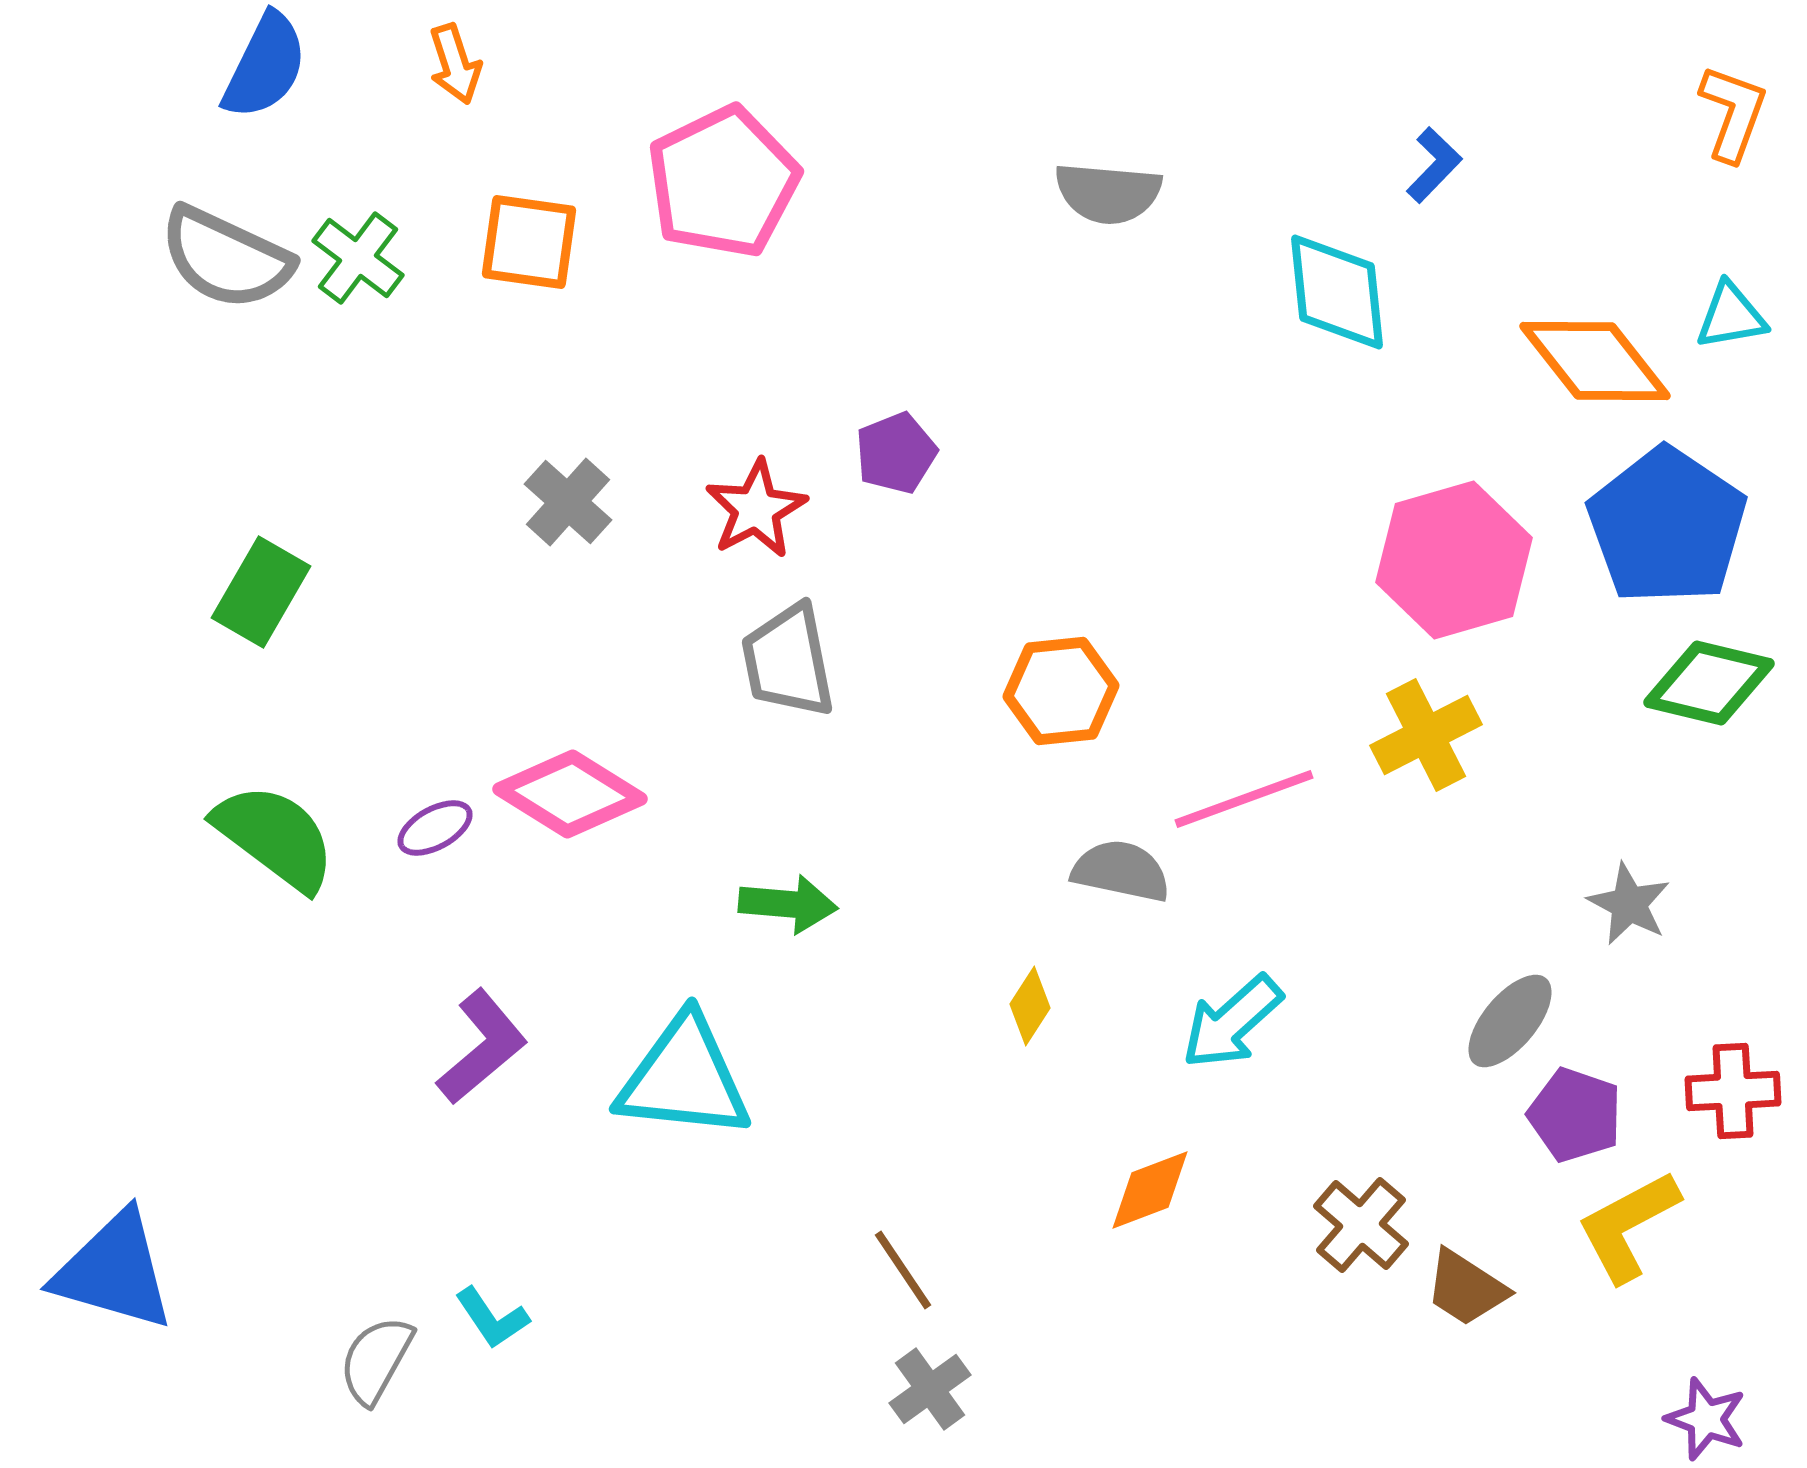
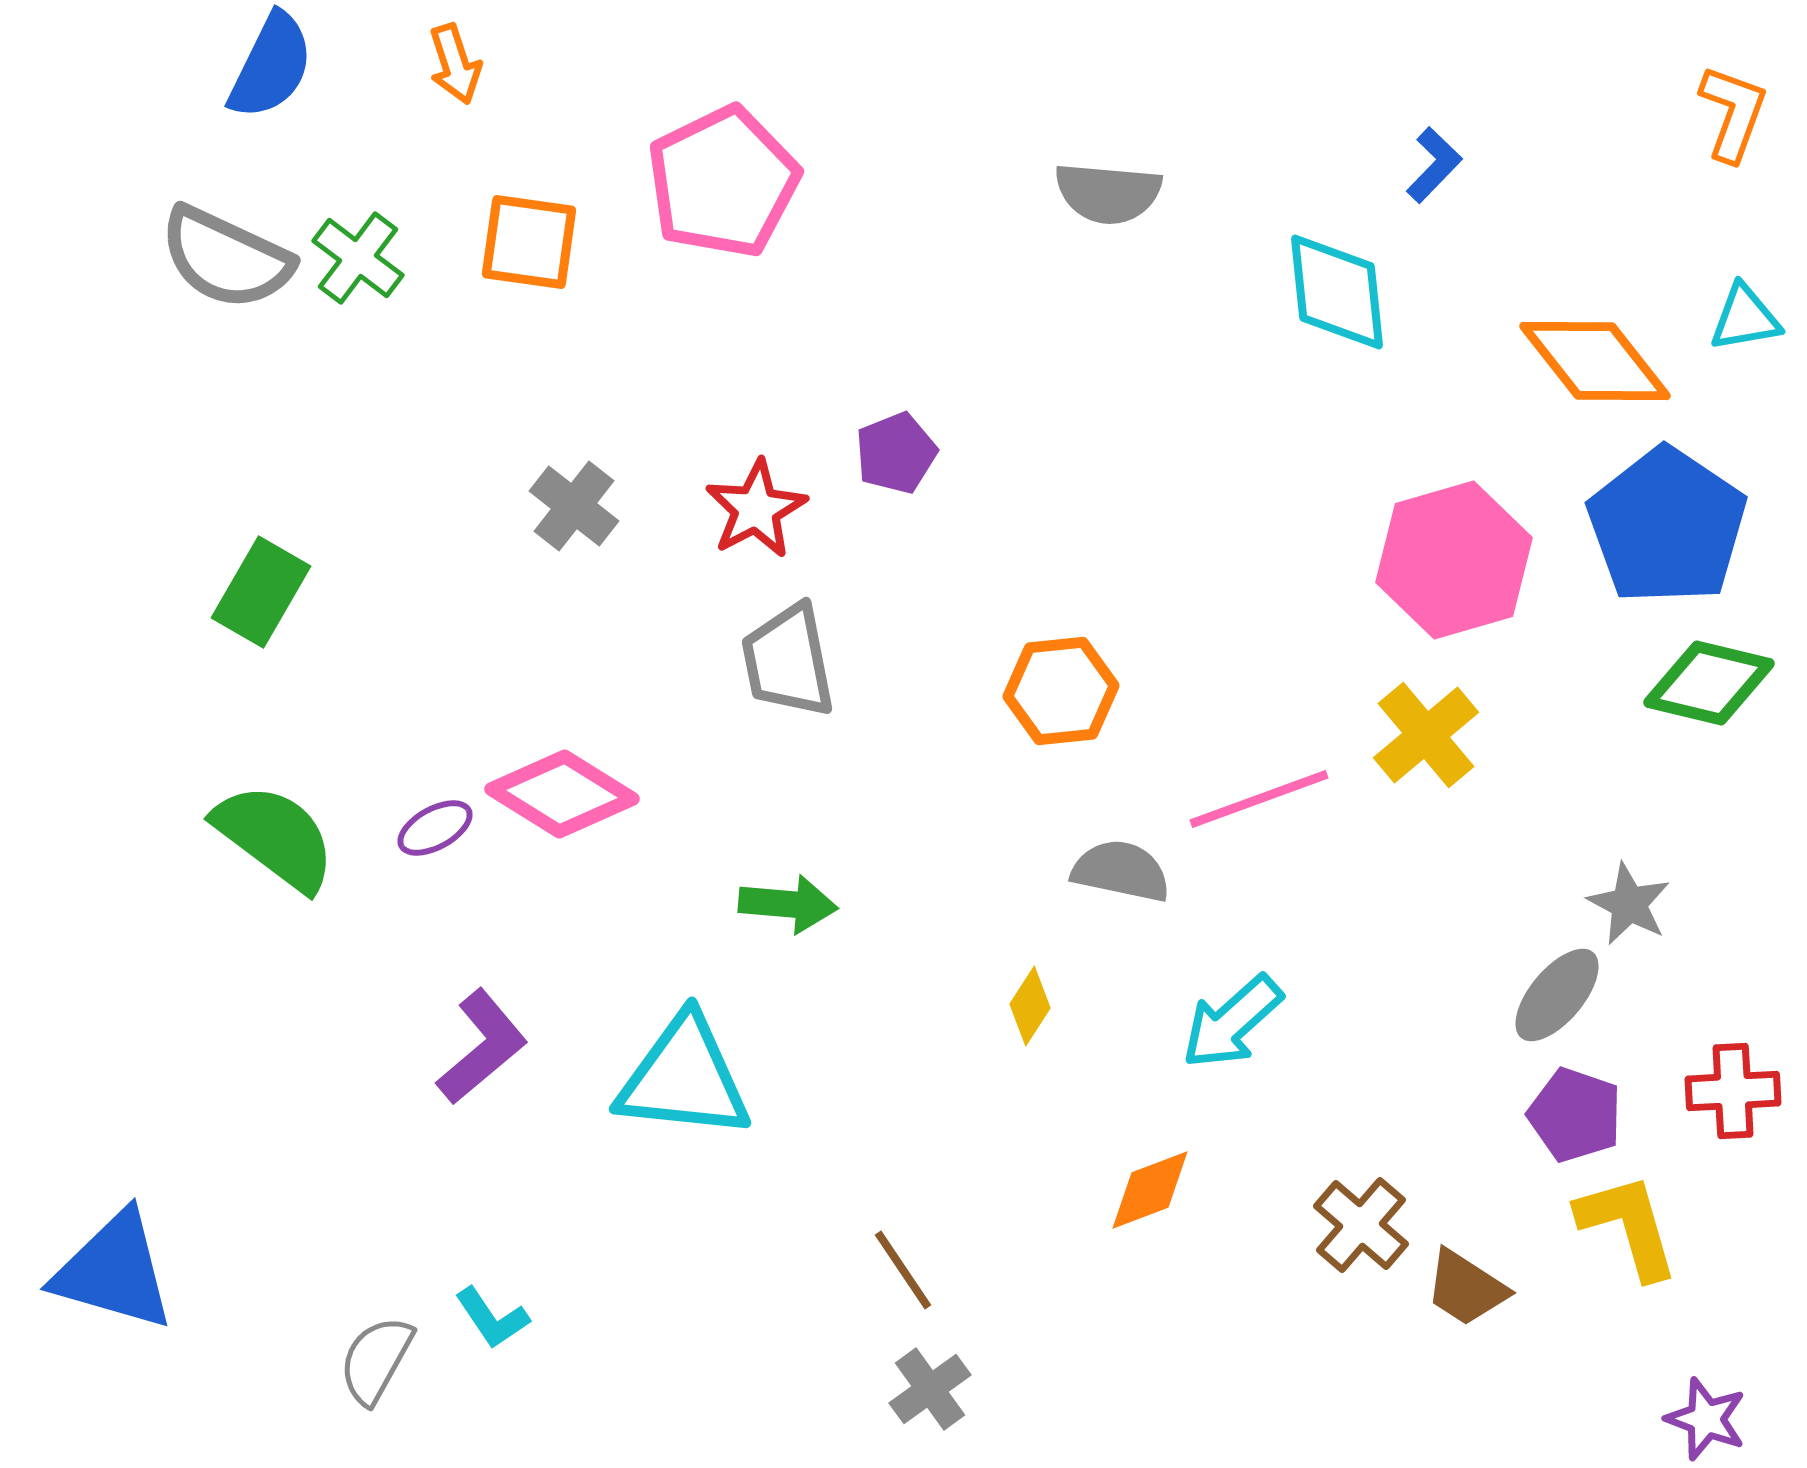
blue semicircle at (265, 66): moved 6 px right
cyan triangle at (1731, 316): moved 14 px right, 2 px down
gray cross at (568, 502): moved 6 px right, 4 px down; rotated 4 degrees counterclockwise
yellow cross at (1426, 735): rotated 13 degrees counterclockwise
pink diamond at (570, 794): moved 8 px left
pink line at (1244, 799): moved 15 px right
gray ellipse at (1510, 1021): moved 47 px right, 26 px up
yellow L-shape at (1628, 1226): rotated 102 degrees clockwise
